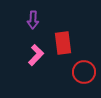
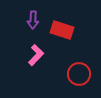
red rectangle: moved 1 px left, 13 px up; rotated 65 degrees counterclockwise
red circle: moved 5 px left, 2 px down
